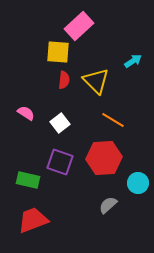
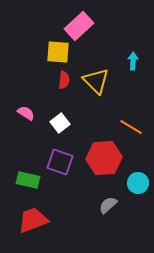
cyan arrow: rotated 54 degrees counterclockwise
orange line: moved 18 px right, 7 px down
